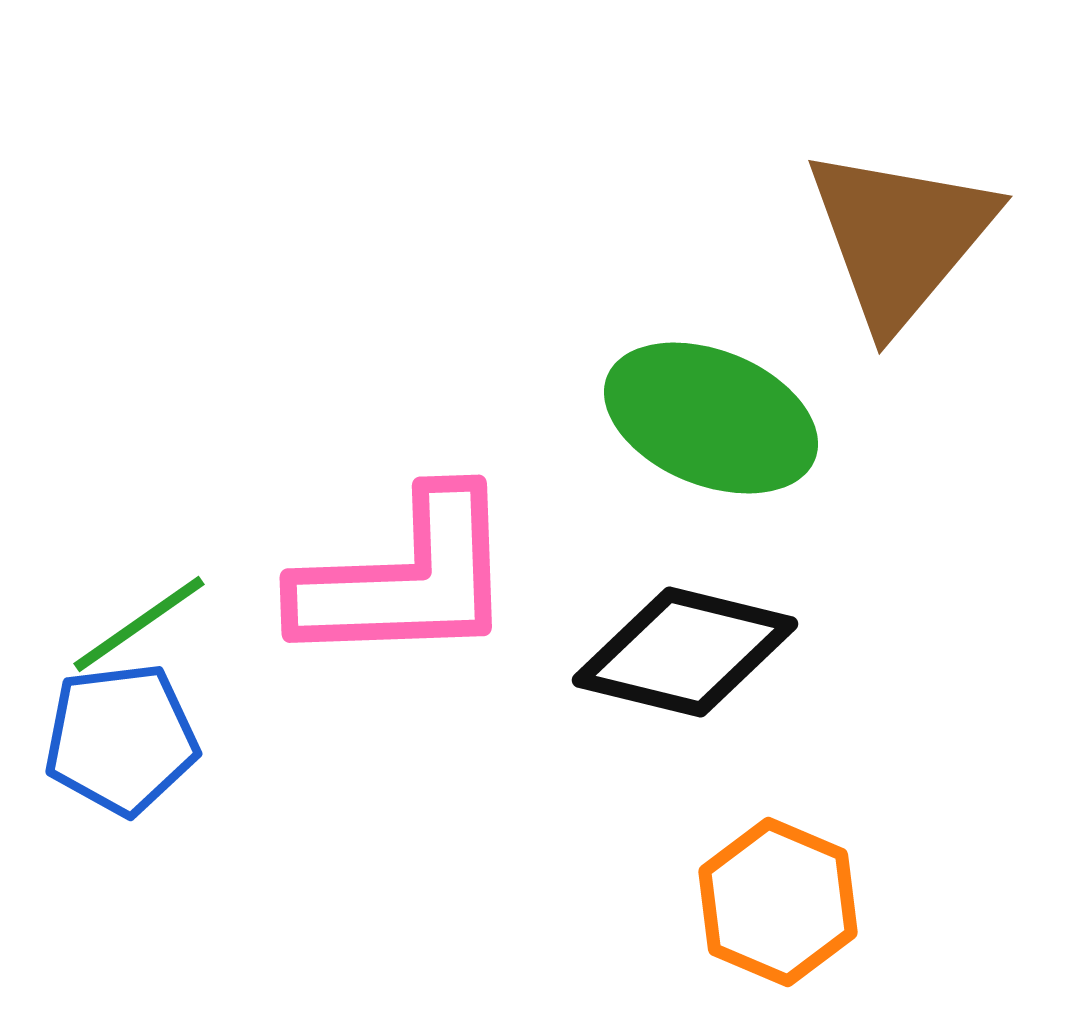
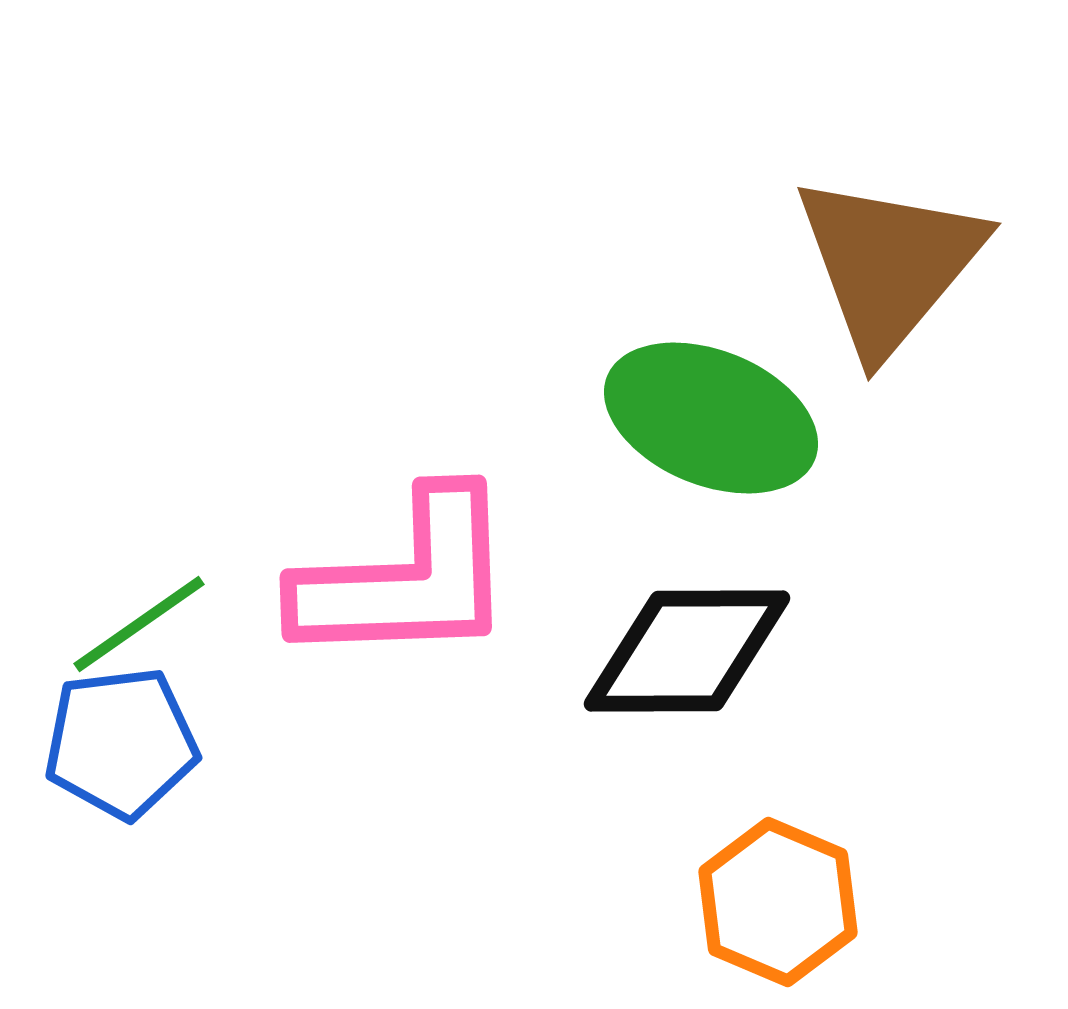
brown triangle: moved 11 px left, 27 px down
black diamond: moved 2 px right, 1 px up; rotated 14 degrees counterclockwise
blue pentagon: moved 4 px down
